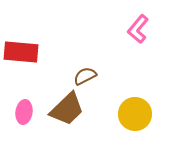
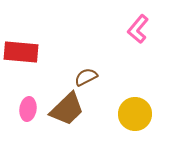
brown semicircle: moved 1 px right, 1 px down
pink ellipse: moved 4 px right, 3 px up
